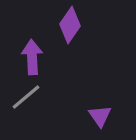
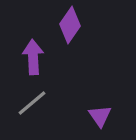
purple arrow: moved 1 px right
gray line: moved 6 px right, 6 px down
